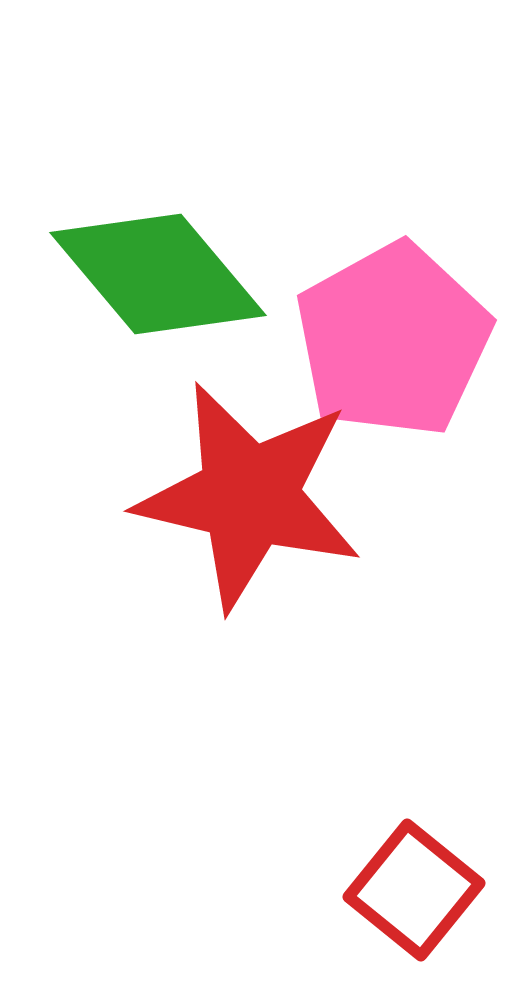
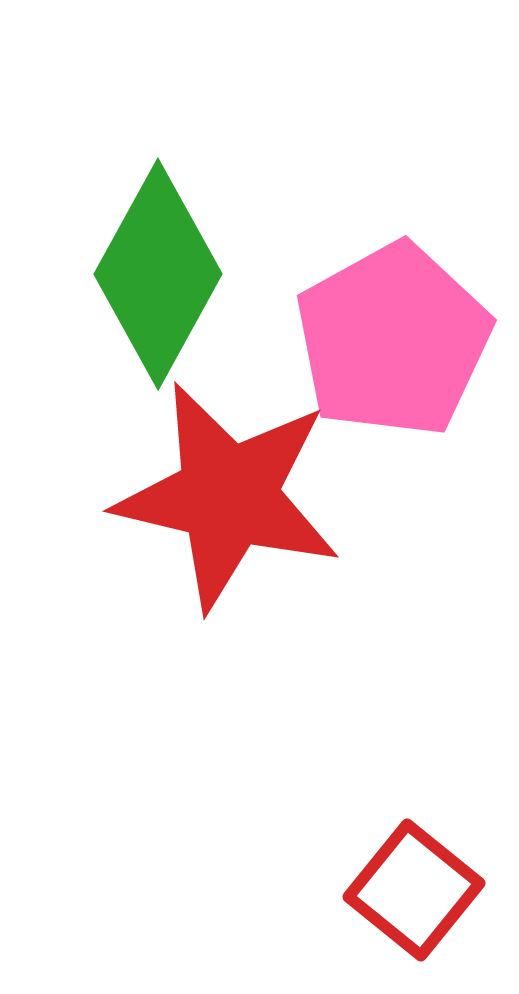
green diamond: rotated 69 degrees clockwise
red star: moved 21 px left
